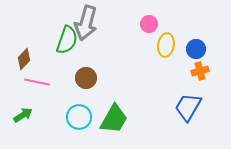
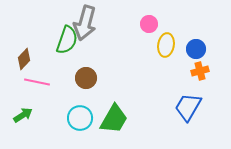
gray arrow: moved 1 px left
cyan circle: moved 1 px right, 1 px down
